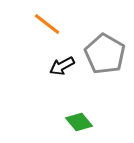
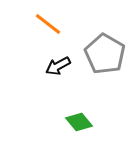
orange line: moved 1 px right
black arrow: moved 4 px left
